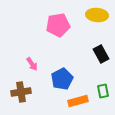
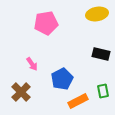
yellow ellipse: moved 1 px up; rotated 15 degrees counterclockwise
pink pentagon: moved 12 px left, 2 px up
black rectangle: rotated 48 degrees counterclockwise
brown cross: rotated 36 degrees counterclockwise
orange rectangle: rotated 12 degrees counterclockwise
